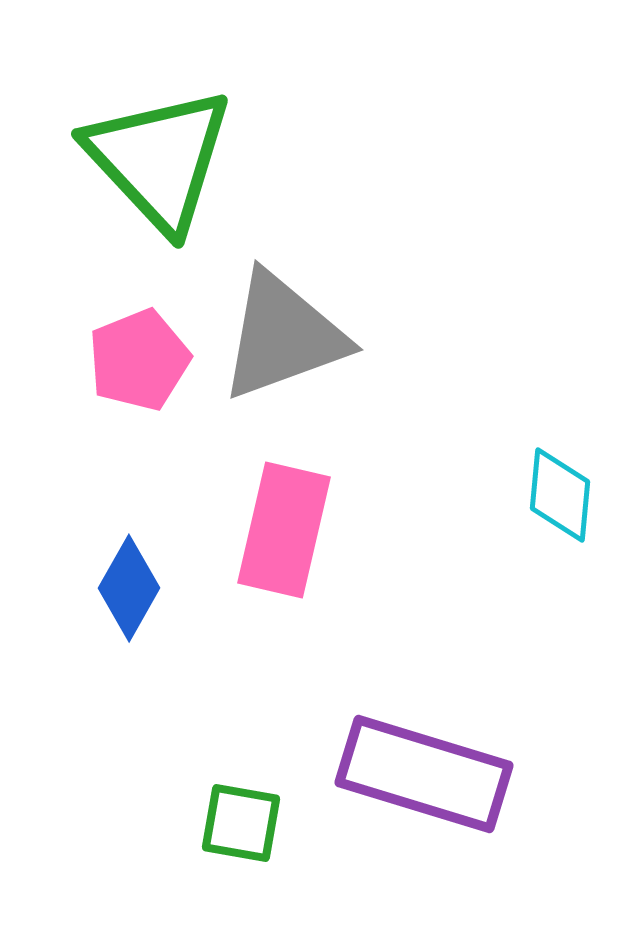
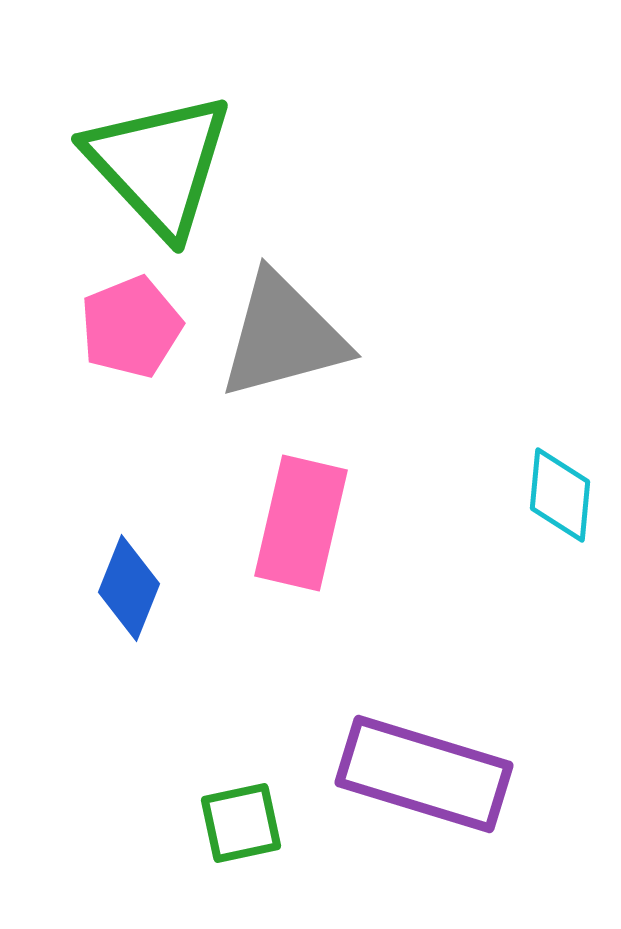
green triangle: moved 5 px down
gray triangle: rotated 5 degrees clockwise
pink pentagon: moved 8 px left, 33 px up
pink rectangle: moved 17 px right, 7 px up
blue diamond: rotated 8 degrees counterclockwise
green square: rotated 22 degrees counterclockwise
